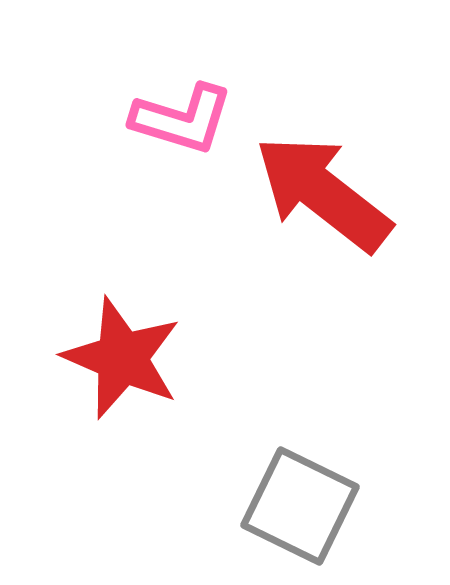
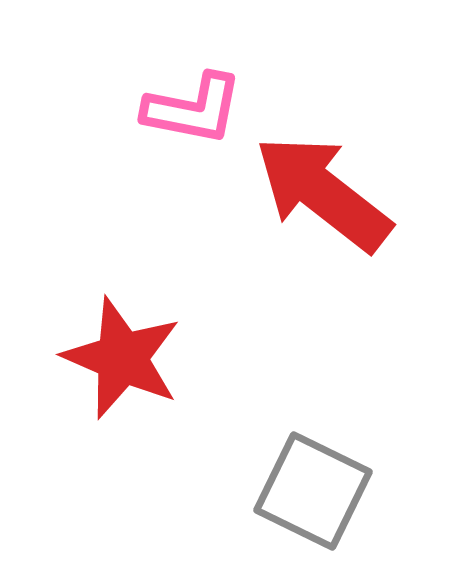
pink L-shape: moved 11 px right, 10 px up; rotated 6 degrees counterclockwise
gray square: moved 13 px right, 15 px up
